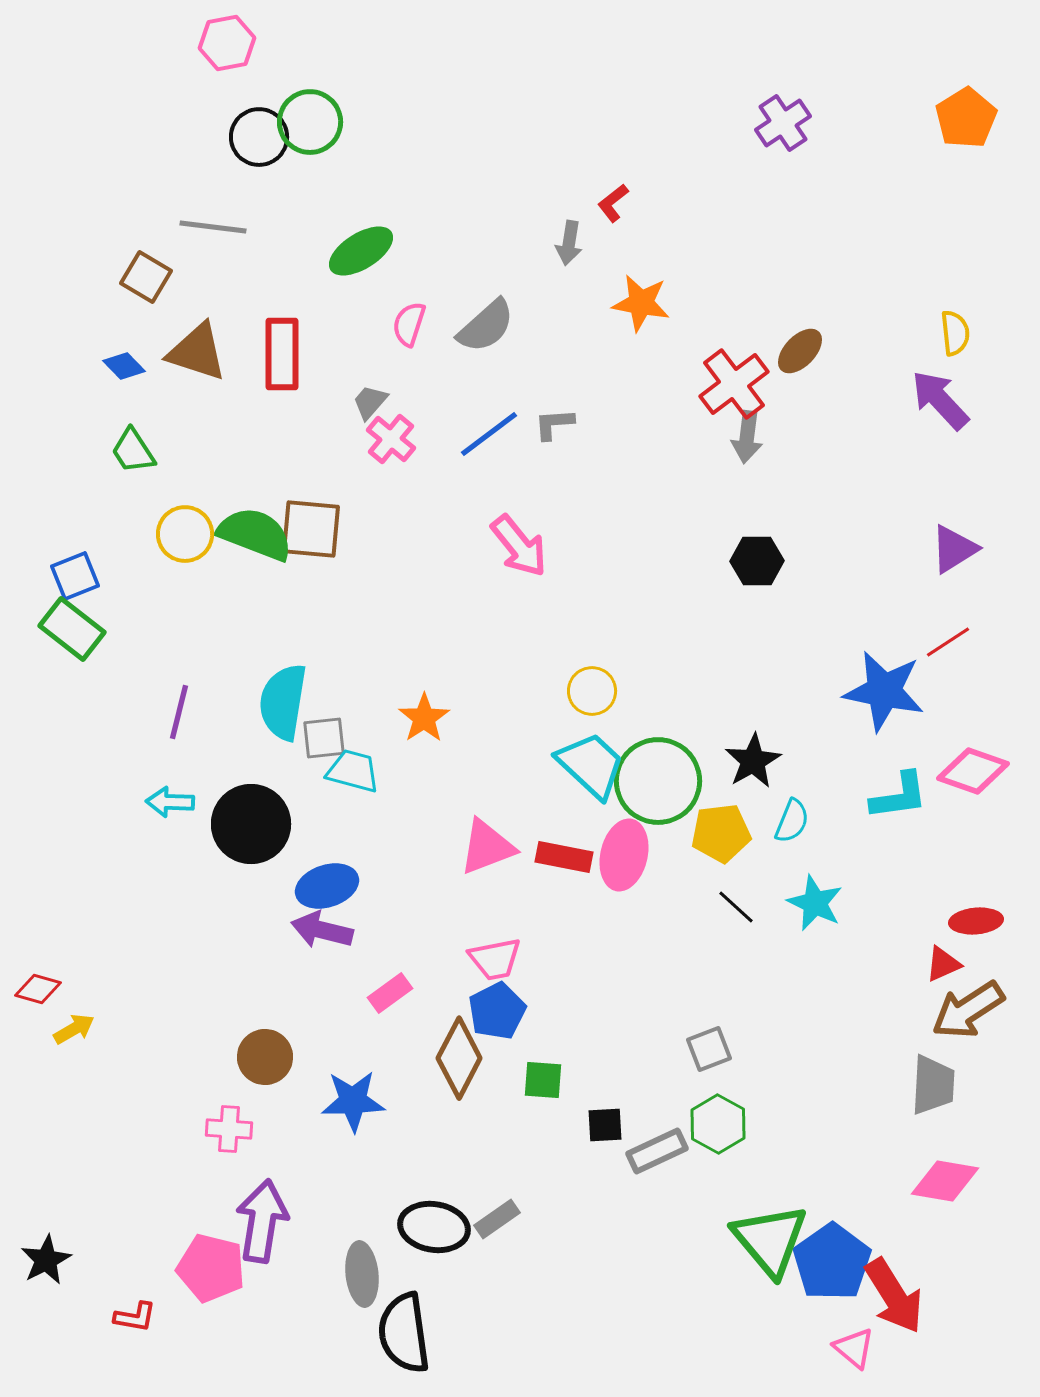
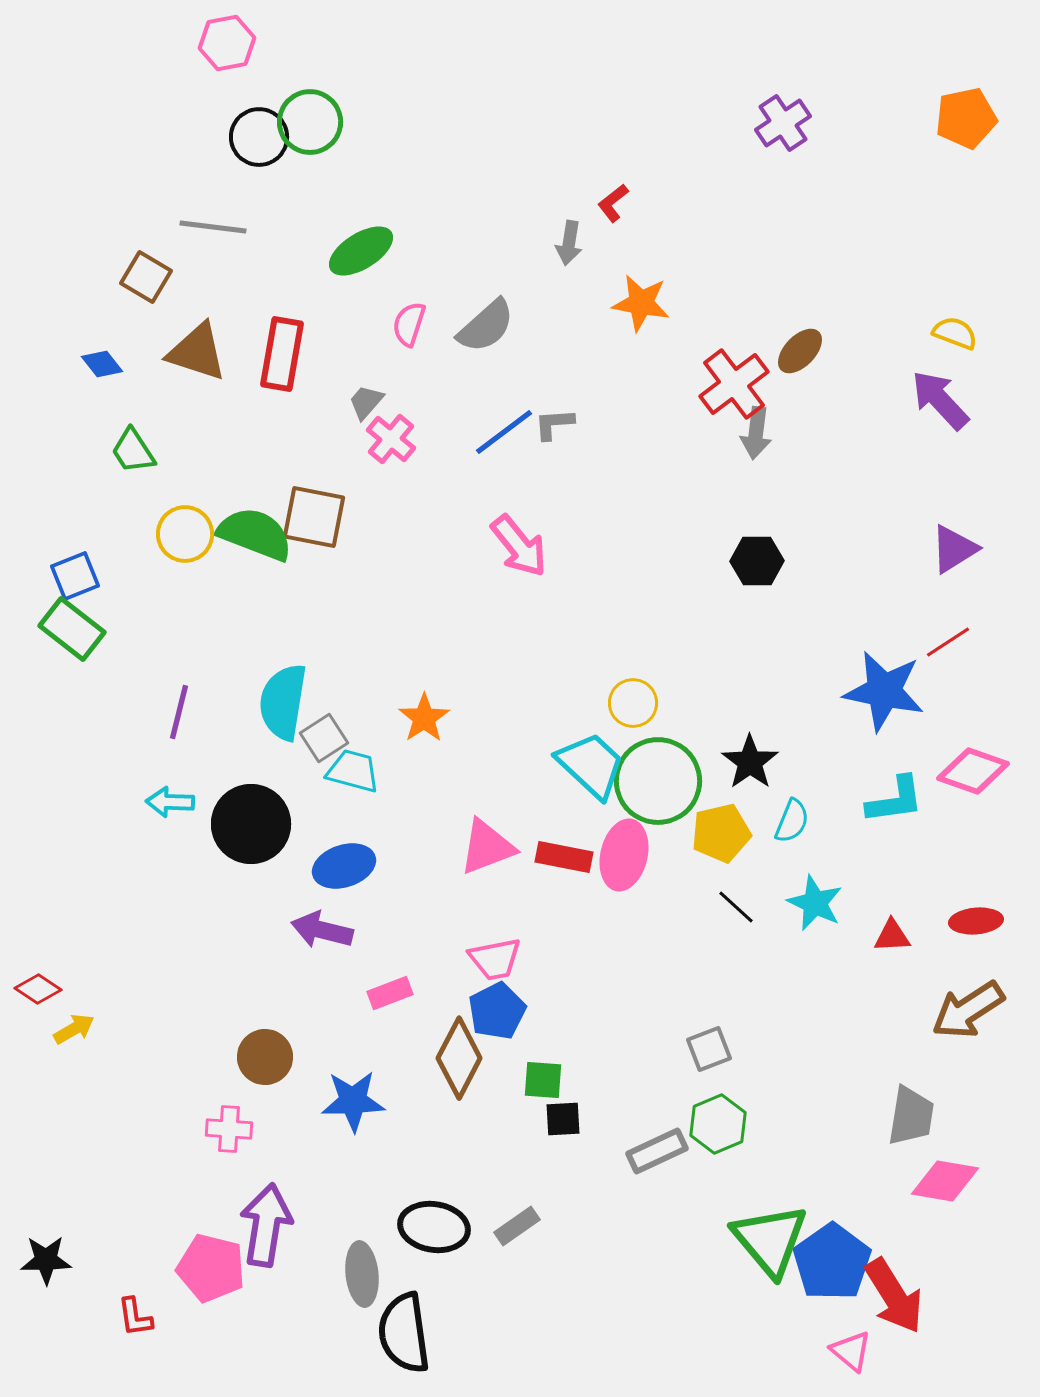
orange pentagon at (966, 118): rotated 20 degrees clockwise
yellow semicircle at (955, 333): rotated 63 degrees counterclockwise
red rectangle at (282, 354): rotated 10 degrees clockwise
blue diamond at (124, 366): moved 22 px left, 2 px up; rotated 6 degrees clockwise
gray trapezoid at (370, 402): moved 4 px left
blue line at (489, 434): moved 15 px right, 2 px up
gray arrow at (747, 437): moved 9 px right, 4 px up
brown square at (311, 529): moved 3 px right, 12 px up; rotated 6 degrees clockwise
yellow circle at (592, 691): moved 41 px right, 12 px down
gray square at (324, 738): rotated 27 degrees counterclockwise
black star at (753, 761): moved 3 px left, 1 px down; rotated 6 degrees counterclockwise
cyan L-shape at (899, 796): moved 4 px left, 4 px down
yellow pentagon at (721, 833): rotated 6 degrees counterclockwise
blue ellipse at (327, 886): moved 17 px right, 20 px up
red triangle at (943, 964): moved 51 px left, 28 px up; rotated 21 degrees clockwise
red diamond at (38, 989): rotated 18 degrees clockwise
pink rectangle at (390, 993): rotated 15 degrees clockwise
gray trapezoid at (933, 1085): moved 22 px left, 31 px down; rotated 6 degrees clockwise
green hexagon at (718, 1124): rotated 8 degrees clockwise
black square at (605, 1125): moved 42 px left, 6 px up
gray rectangle at (497, 1219): moved 20 px right, 7 px down
purple arrow at (262, 1221): moved 4 px right, 4 px down
black star at (46, 1260): rotated 27 degrees clockwise
red L-shape at (135, 1317): rotated 72 degrees clockwise
pink triangle at (854, 1348): moved 3 px left, 3 px down
